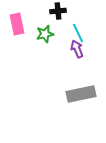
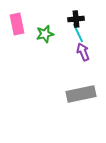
black cross: moved 18 px right, 8 px down
purple arrow: moved 6 px right, 3 px down
